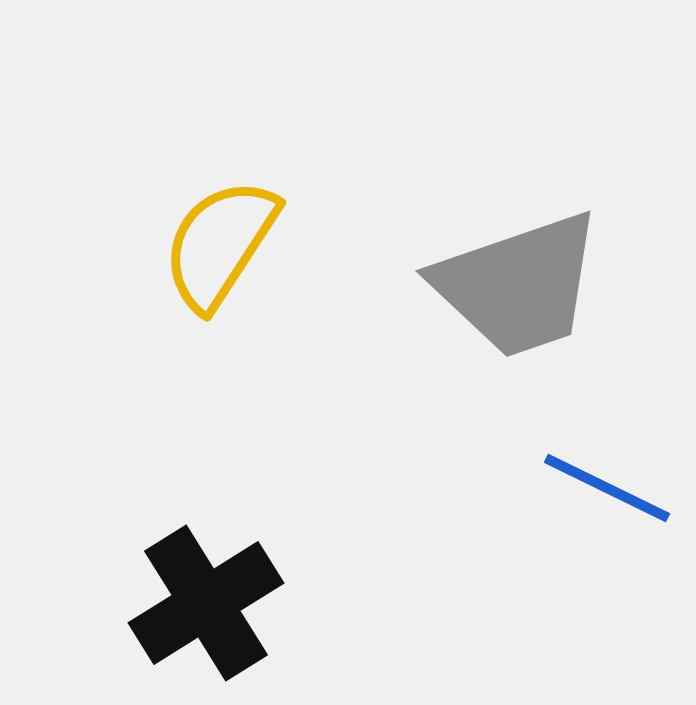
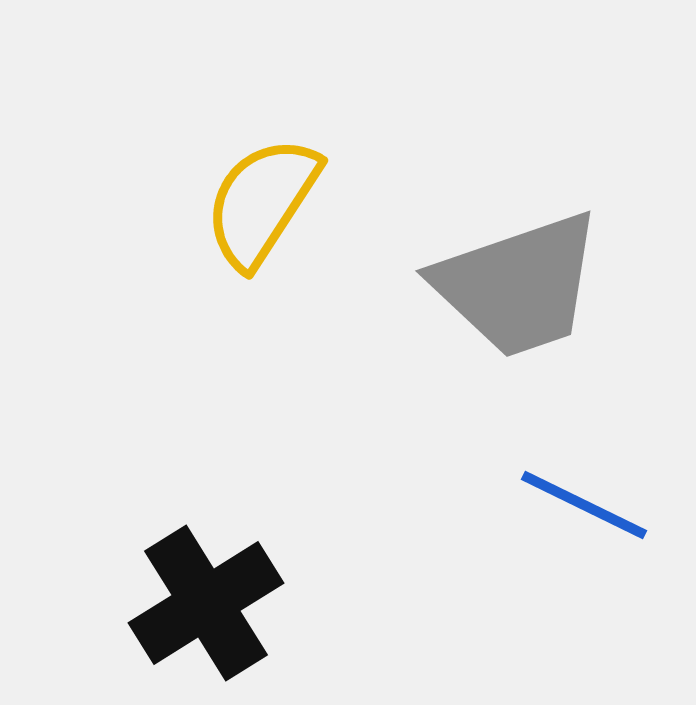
yellow semicircle: moved 42 px right, 42 px up
blue line: moved 23 px left, 17 px down
